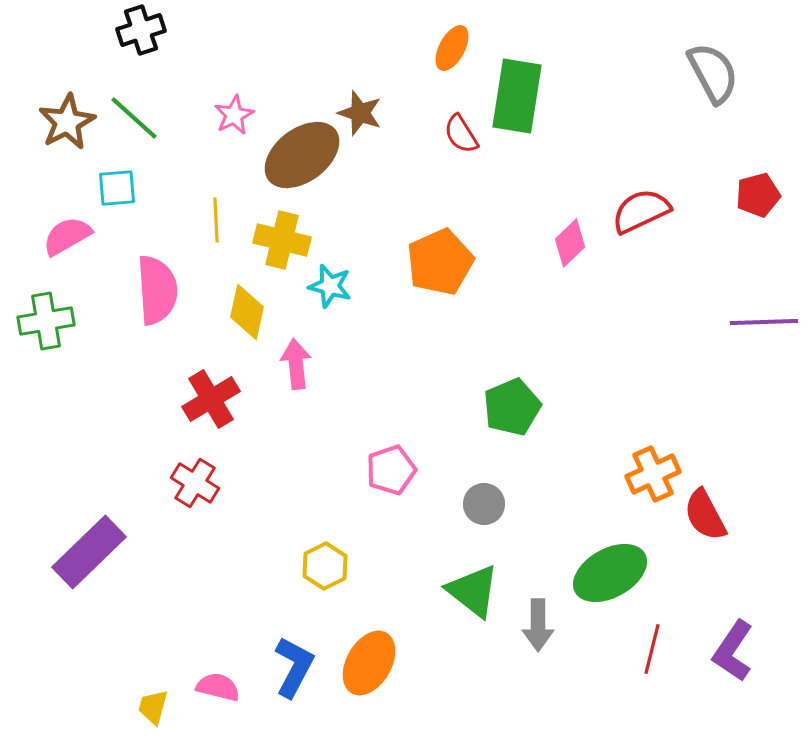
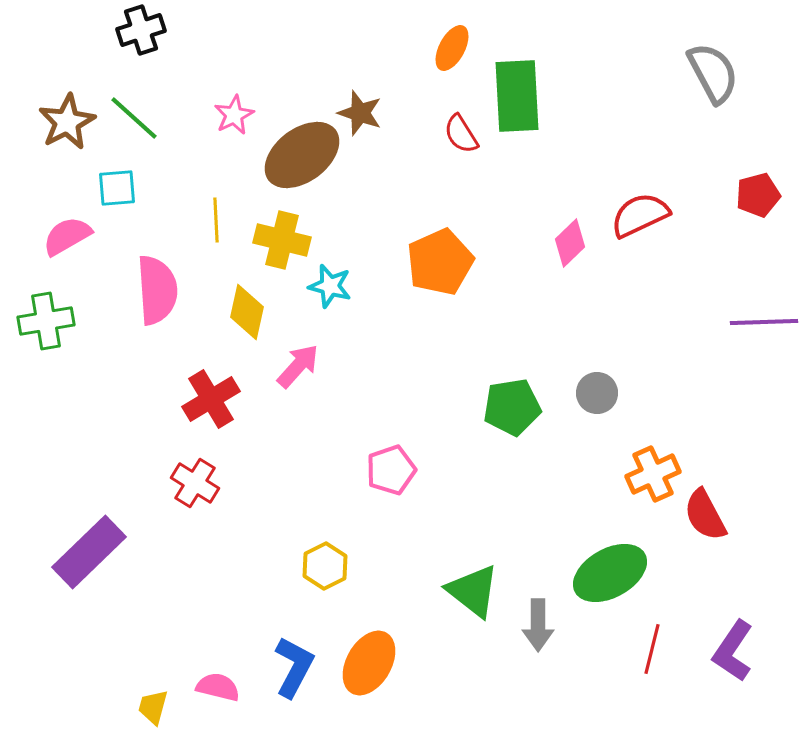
green rectangle at (517, 96): rotated 12 degrees counterclockwise
red semicircle at (641, 211): moved 1 px left, 4 px down
pink arrow at (296, 364): moved 2 px right, 2 px down; rotated 48 degrees clockwise
green pentagon at (512, 407): rotated 14 degrees clockwise
gray circle at (484, 504): moved 113 px right, 111 px up
